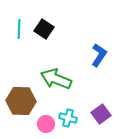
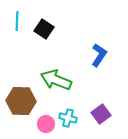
cyan line: moved 2 px left, 8 px up
green arrow: moved 1 px down
